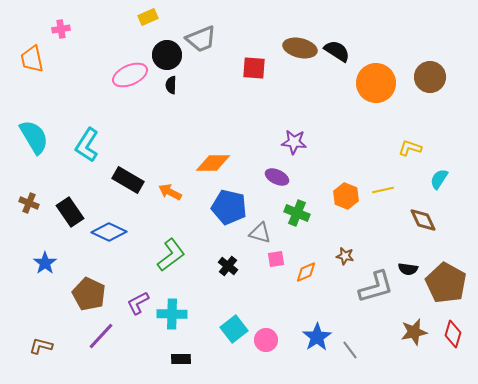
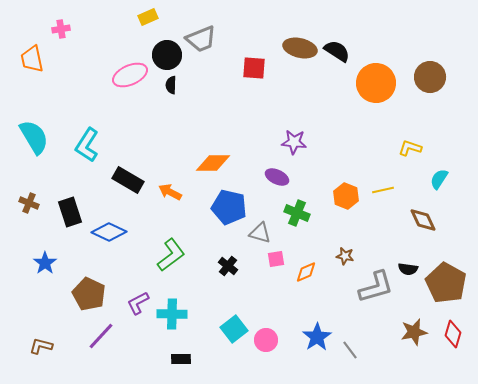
black rectangle at (70, 212): rotated 16 degrees clockwise
